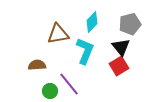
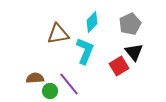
gray pentagon: rotated 10 degrees counterclockwise
black triangle: moved 13 px right, 5 px down
brown semicircle: moved 2 px left, 13 px down
